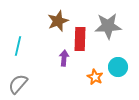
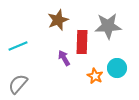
brown star: moved 1 px up
red rectangle: moved 2 px right, 3 px down
cyan line: rotated 54 degrees clockwise
purple arrow: rotated 35 degrees counterclockwise
cyan circle: moved 1 px left, 1 px down
orange star: moved 1 px up
